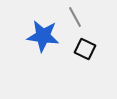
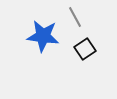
black square: rotated 30 degrees clockwise
